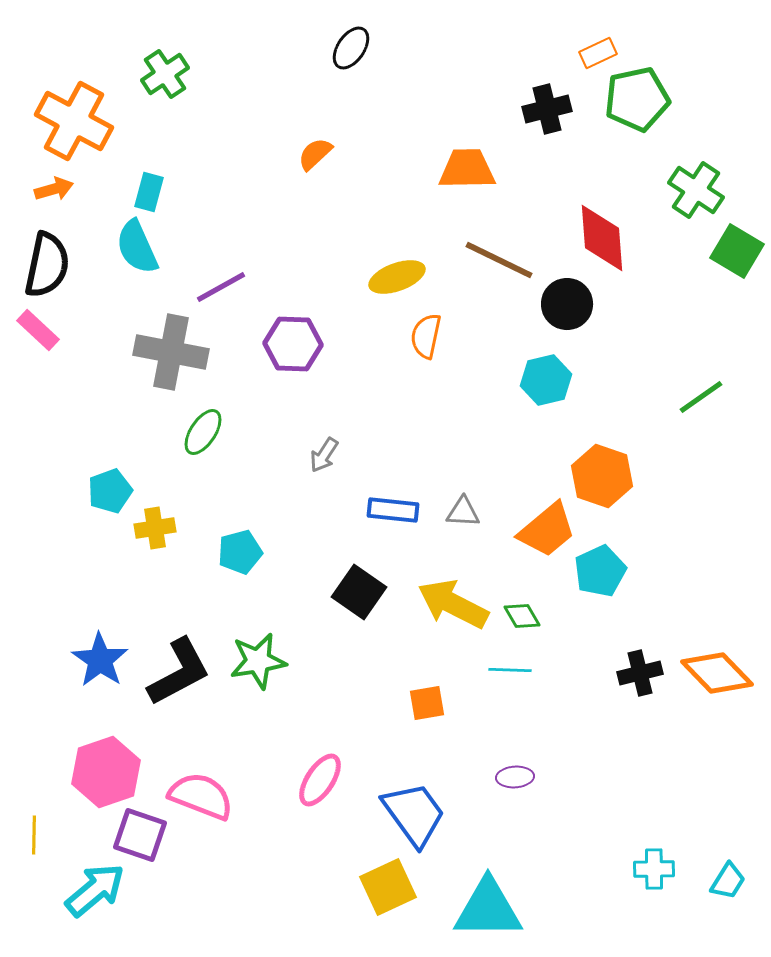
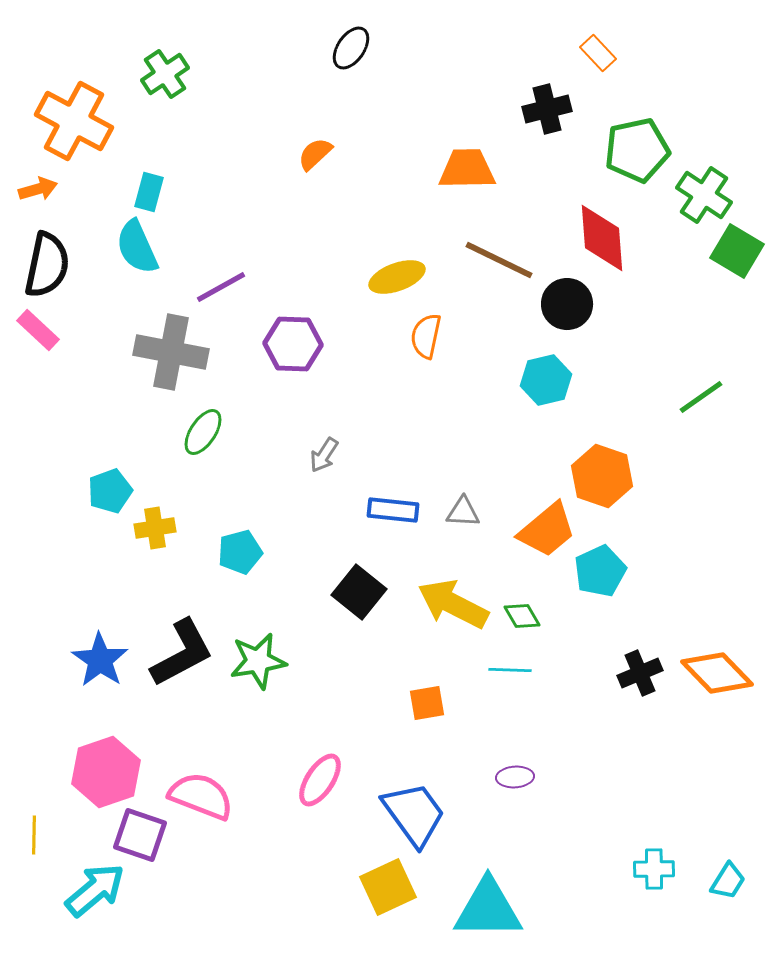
orange rectangle at (598, 53): rotated 72 degrees clockwise
green pentagon at (637, 99): moved 51 px down
orange arrow at (54, 189): moved 16 px left
green cross at (696, 190): moved 8 px right, 5 px down
black square at (359, 592): rotated 4 degrees clockwise
black L-shape at (179, 672): moved 3 px right, 19 px up
black cross at (640, 673): rotated 9 degrees counterclockwise
